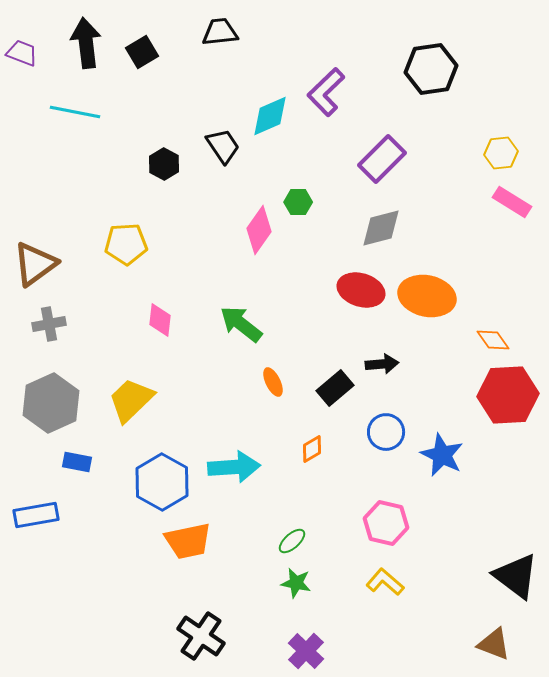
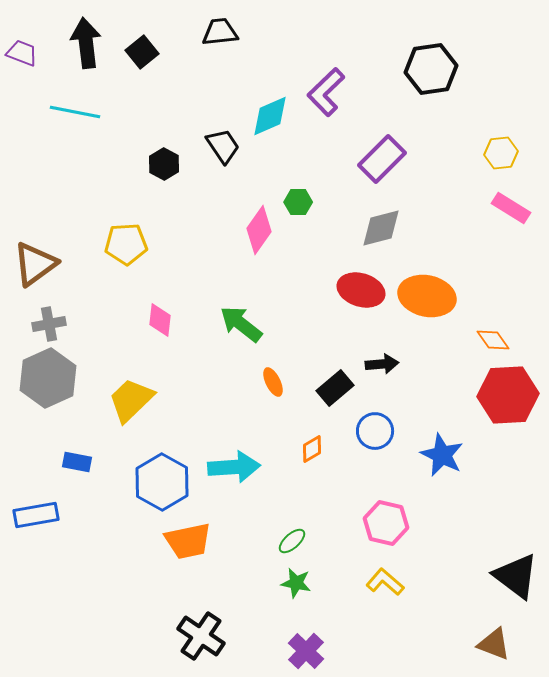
black square at (142, 52): rotated 8 degrees counterclockwise
pink rectangle at (512, 202): moved 1 px left, 6 px down
gray hexagon at (51, 403): moved 3 px left, 25 px up
blue circle at (386, 432): moved 11 px left, 1 px up
